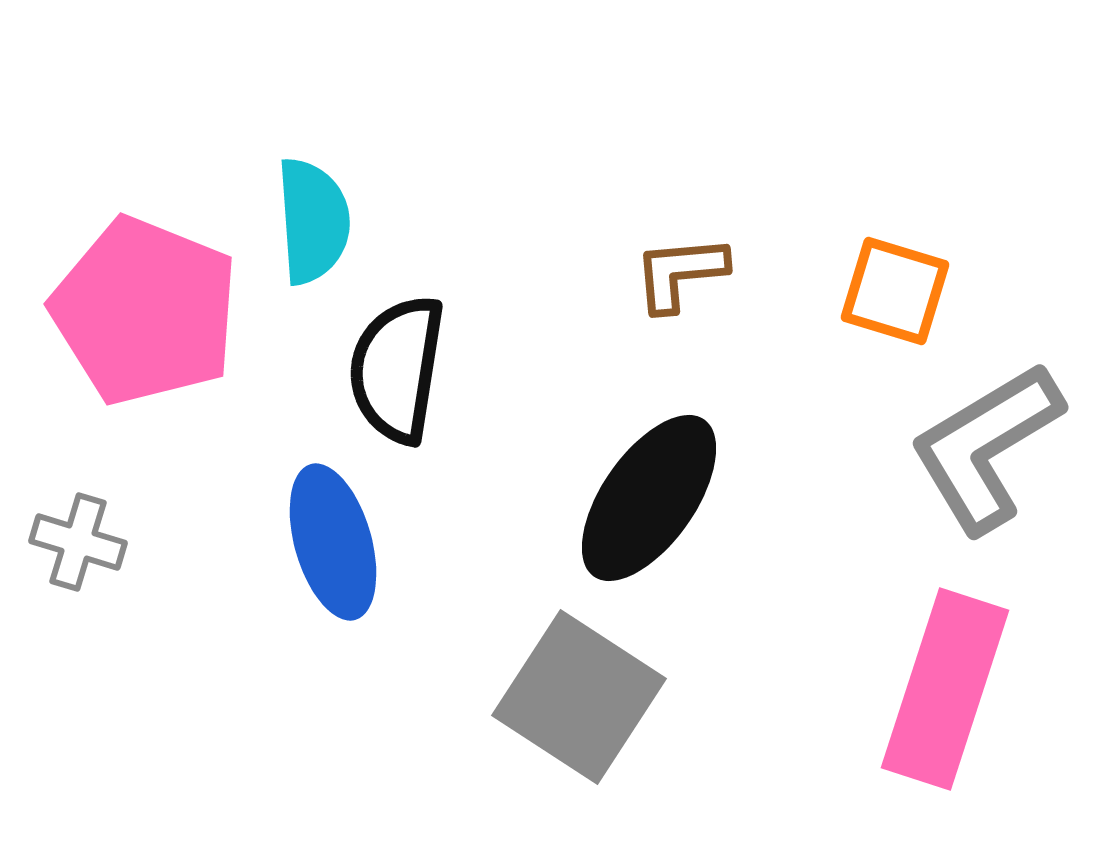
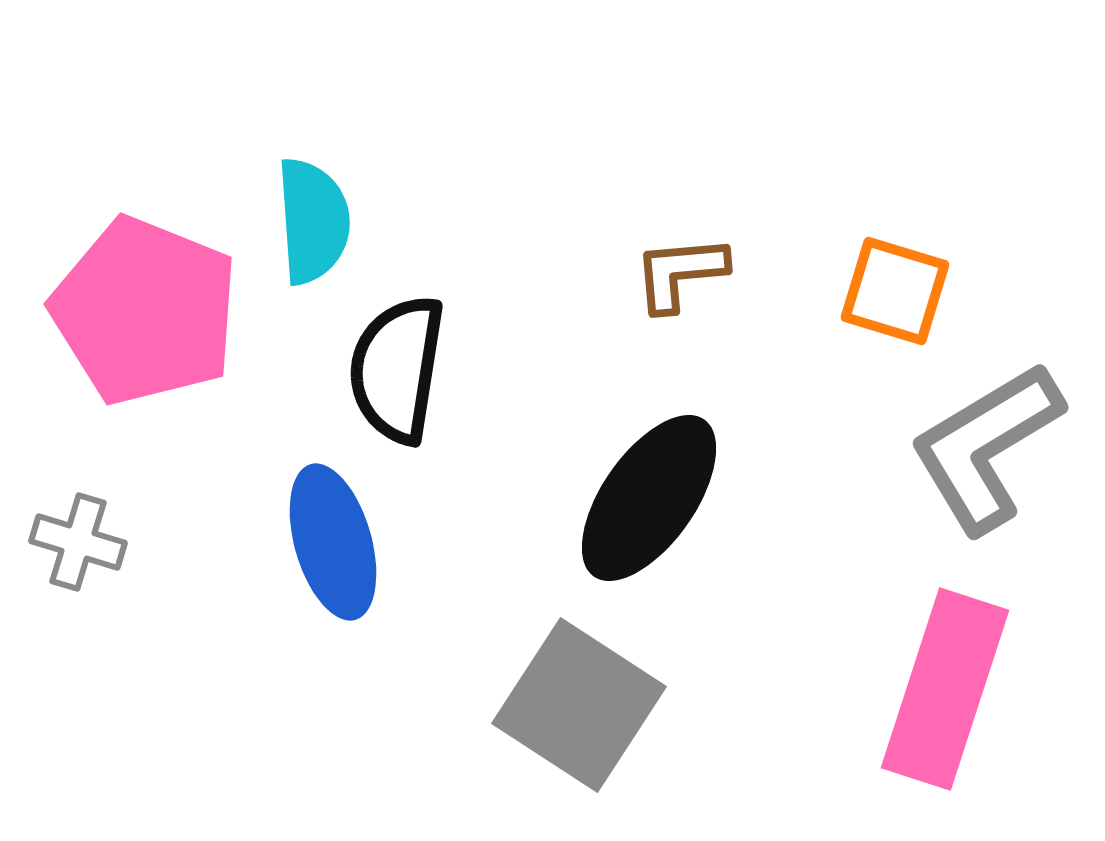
gray square: moved 8 px down
